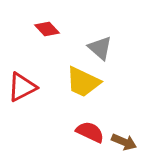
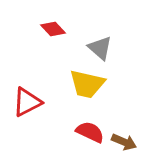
red diamond: moved 6 px right
yellow trapezoid: moved 4 px right, 2 px down; rotated 12 degrees counterclockwise
red triangle: moved 5 px right, 15 px down
